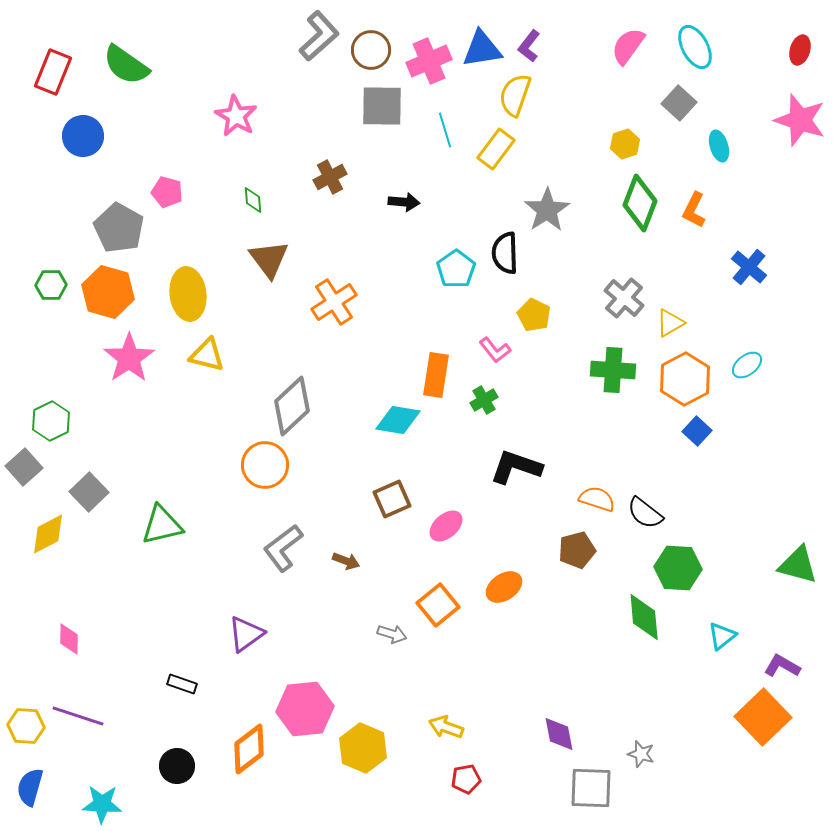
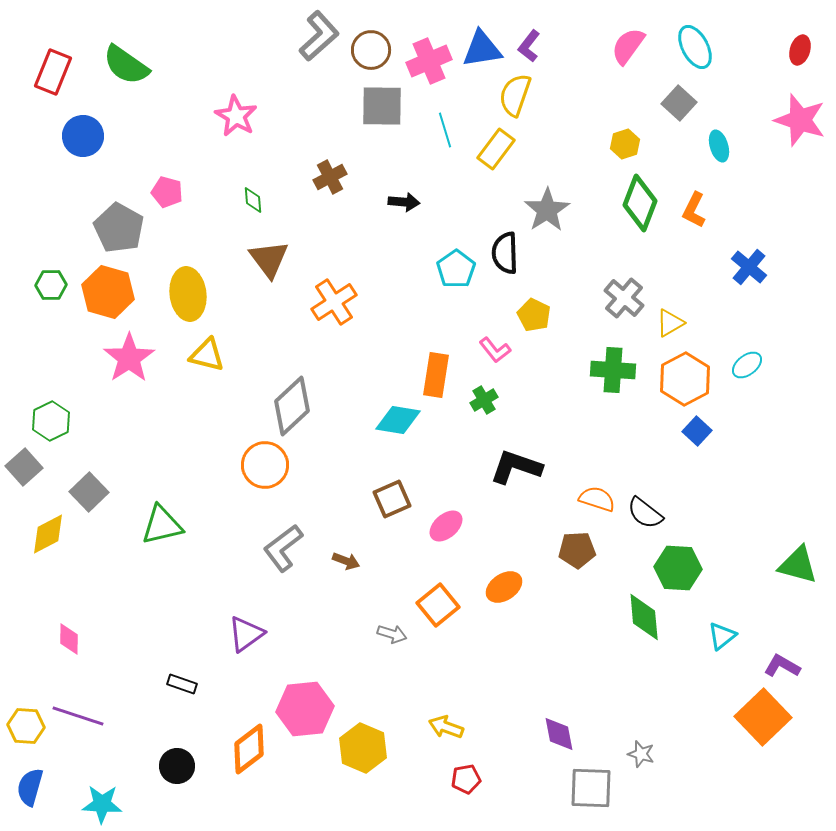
brown pentagon at (577, 550): rotated 12 degrees clockwise
